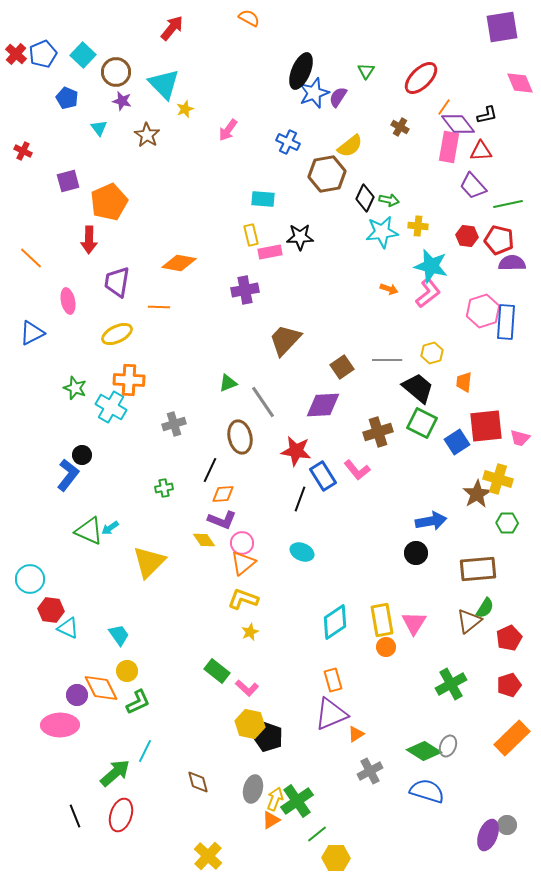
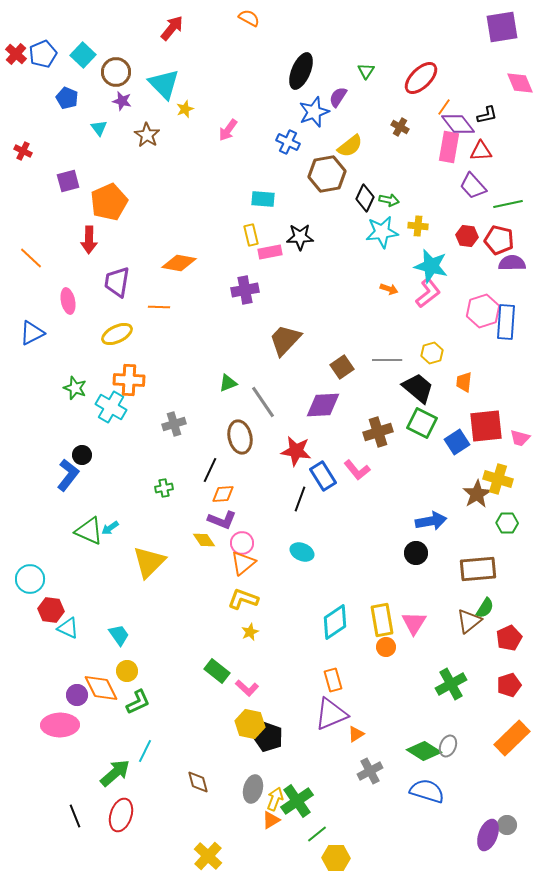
blue star at (314, 93): moved 19 px down
